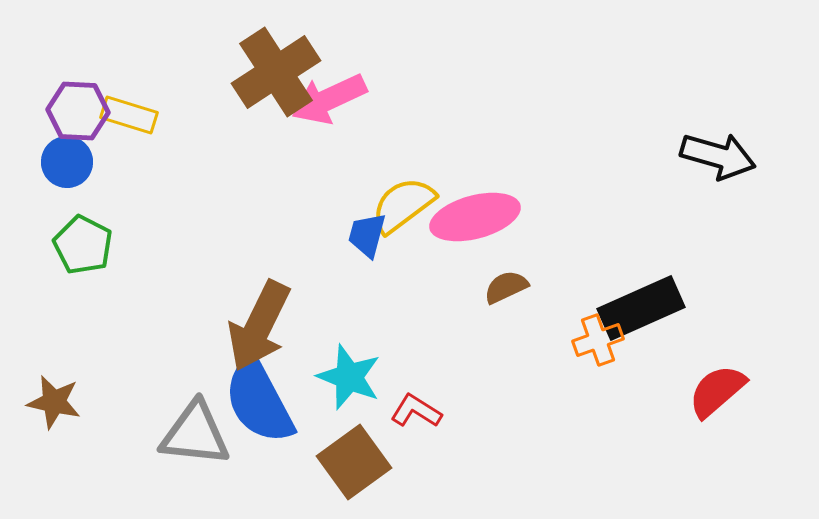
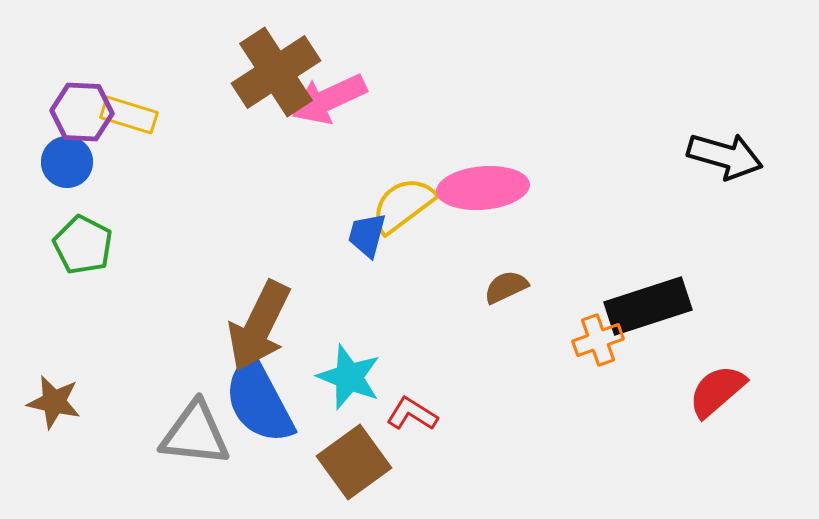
purple hexagon: moved 4 px right, 1 px down
black arrow: moved 7 px right
pink ellipse: moved 8 px right, 29 px up; rotated 10 degrees clockwise
black rectangle: moved 7 px right, 2 px up; rotated 6 degrees clockwise
red L-shape: moved 4 px left, 3 px down
